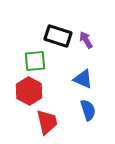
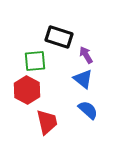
black rectangle: moved 1 px right, 1 px down
purple arrow: moved 15 px down
blue triangle: rotated 15 degrees clockwise
red hexagon: moved 2 px left, 1 px up
blue semicircle: rotated 30 degrees counterclockwise
